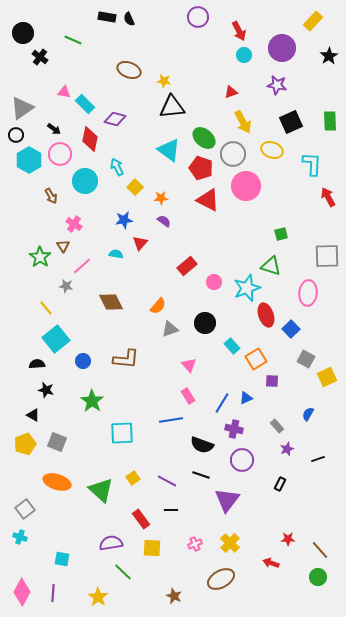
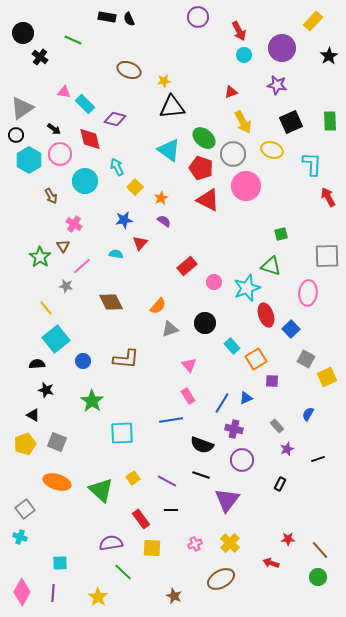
yellow star at (164, 81): rotated 16 degrees counterclockwise
red diamond at (90, 139): rotated 25 degrees counterclockwise
orange star at (161, 198): rotated 24 degrees counterclockwise
cyan square at (62, 559): moved 2 px left, 4 px down; rotated 14 degrees counterclockwise
